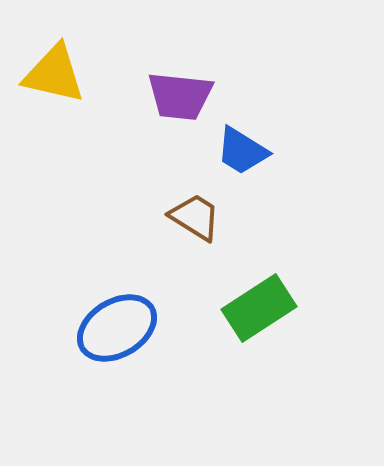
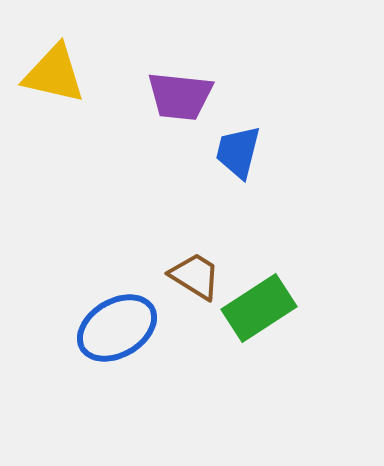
blue trapezoid: moved 4 px left, 1 px down; rotated 72 degrees clockwise
brown trapezoid: moved 59 px down
